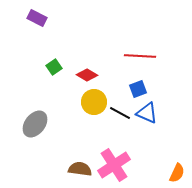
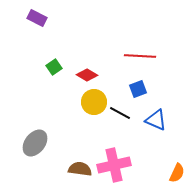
blue triangle: moved 9 px right, 7 px down
gray ellipse: moved 19 px down
pink cross: rotated 20 degrees clockwise
